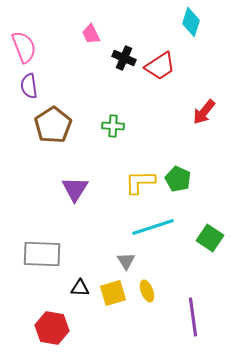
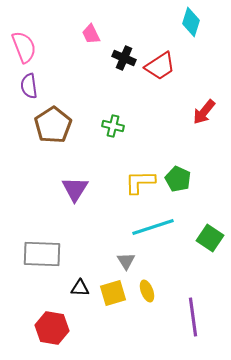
green cross: rotated 10 degrees clockwise
